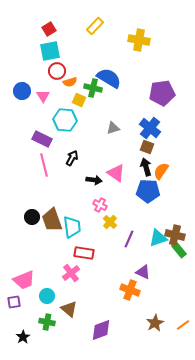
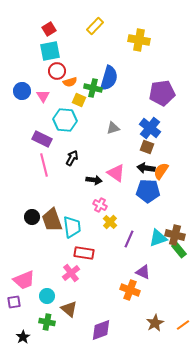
blue semicircle at (109, 78): rotated 75 degrees clockwise
black arrow at (146, 167): moved 1 px down; rotated 66 degrees counterclockwise
